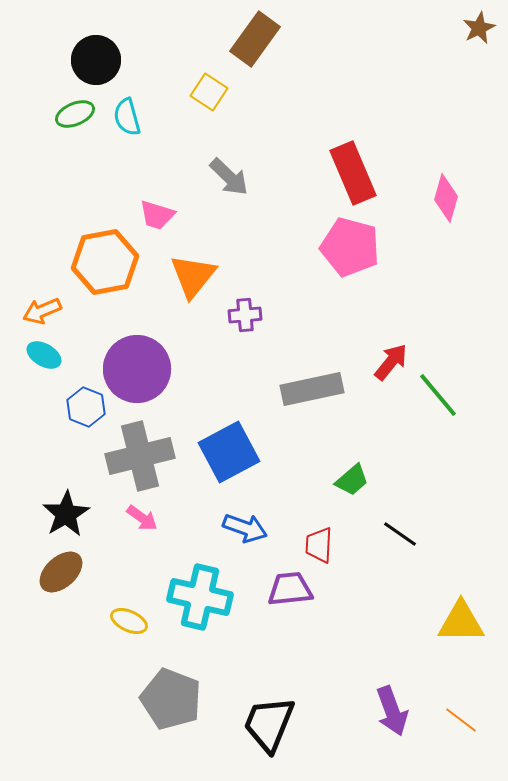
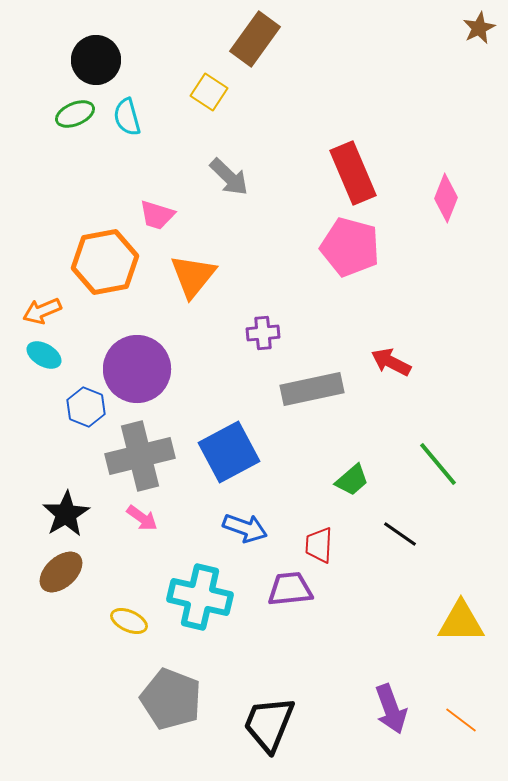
pink diamond: rotated 6 degrees clockwise
purple cross: moved 18 px right, 18 px down
red arrow: rotated 102 degrees counterclockwise
green line: moved 69 px down
purple arrow: moved 1 px left, 2 px up
